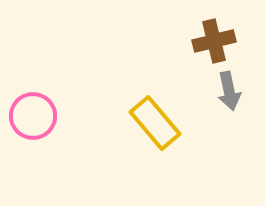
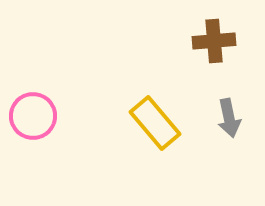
brown cross: rotated 9 degrees clockwise
gray arrow: moved 27 px down
